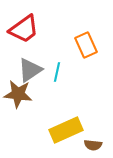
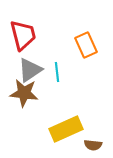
red trapezoid: moved 1 px left, 6 px down; rotated 68 degrees counterclockwise
cyan line: rotated 18 degrees counterclockwise
brown star: moved 6 px right, 1 px up
yellow rectangle: moved 1 px up
